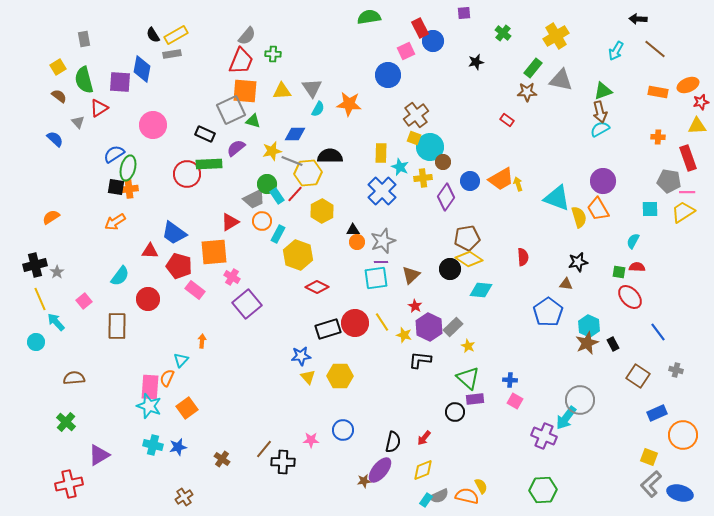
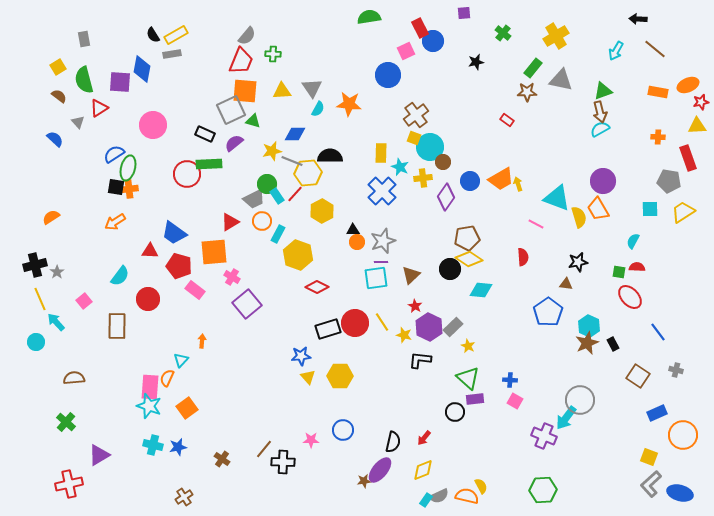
purple semicircle at (236, 148): moved 2 px left, 5 px up
pink line at (687, 192): moved 151 px left, 32 px down; rotated 28 degrees clockwise
